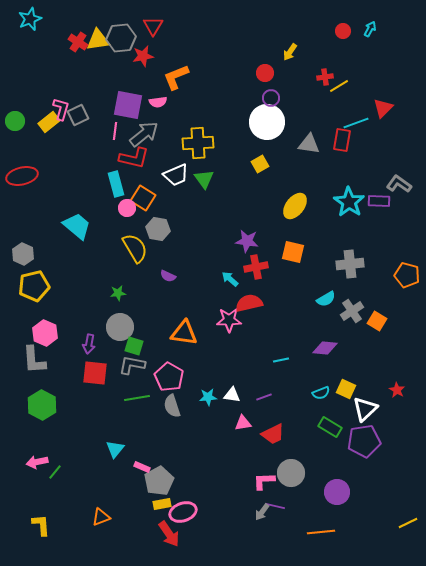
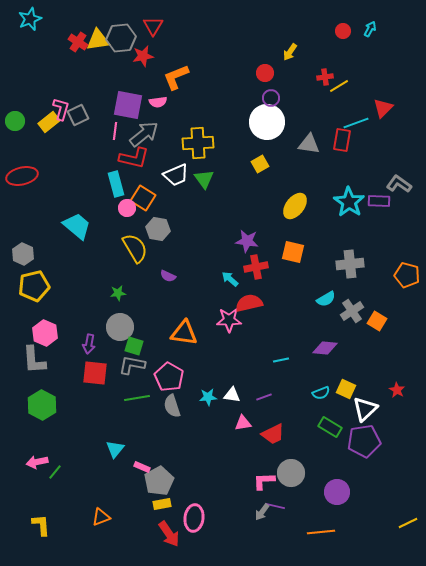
pink ellipse at (183, 512): moved 11 px right, 6 px down; rotated 64 degrees counterclockwise
